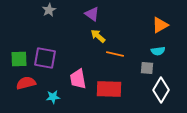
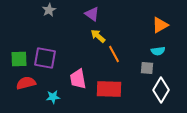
orange line: moved 1 px left; rotated 48 degrees clockwise
